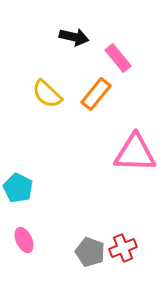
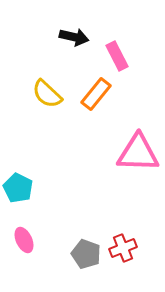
pink rectangle: moved 1 px left, 2 px up; rotated 12 degrees clockwise
pink triangle: moved 3 px right
gray pentagon: moved 4 px left, 2 px down
